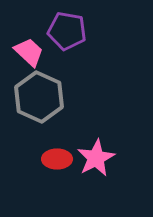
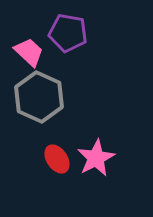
purple pentagon: moved 1 px right, 2 px down
red ellipse: rotated 56 degrees clockwise
